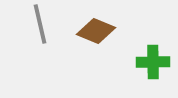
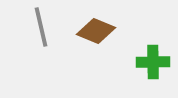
gray line: moved 1 px right, 3 px down
